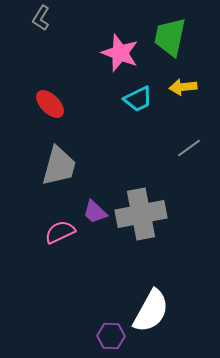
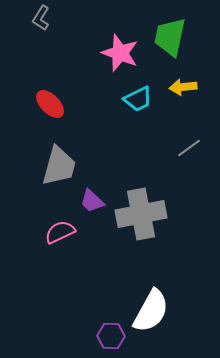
purple trapezoid: moved 3 px left, 11 px up
